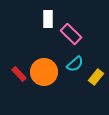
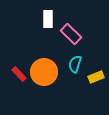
cyan semicircle: rotated 150 degrees clockwise
yellow rectangle: rotated 28 degrees clockwise
